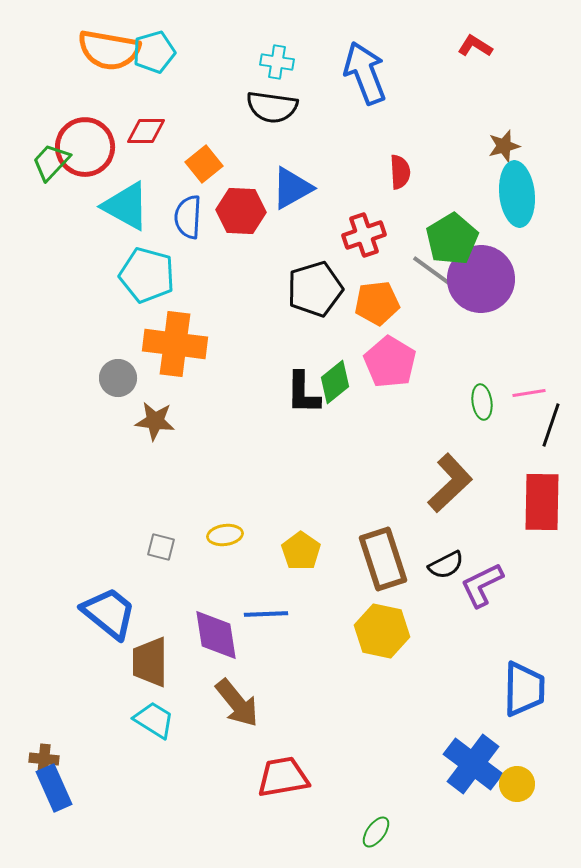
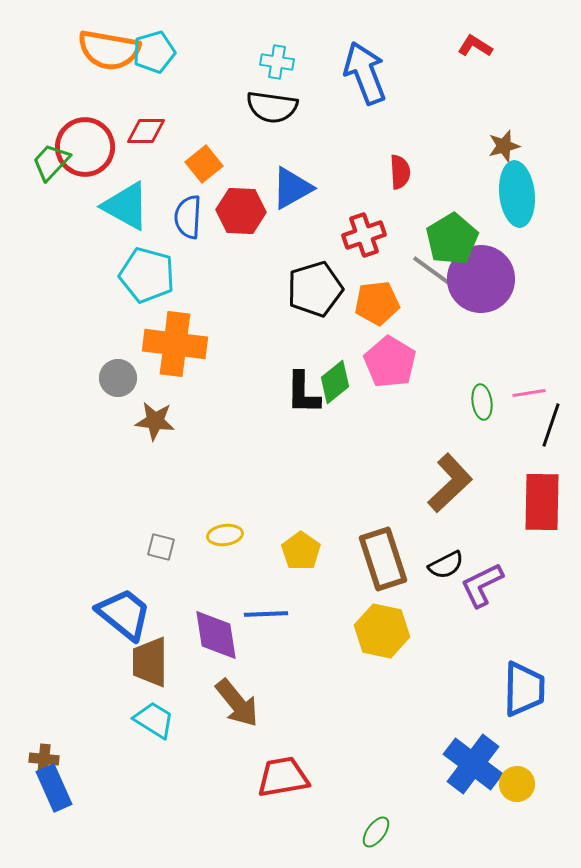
blue trapezoid at (109, 613): moved 15 px right, 1 px down
